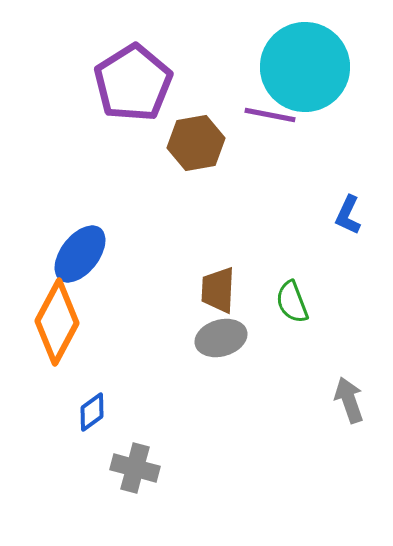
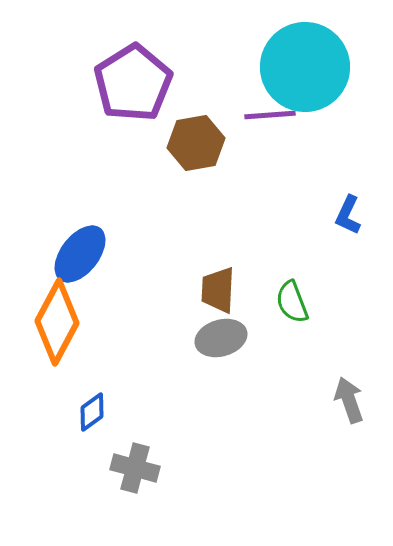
purple line: rotated 15 degrees counterclockwise
